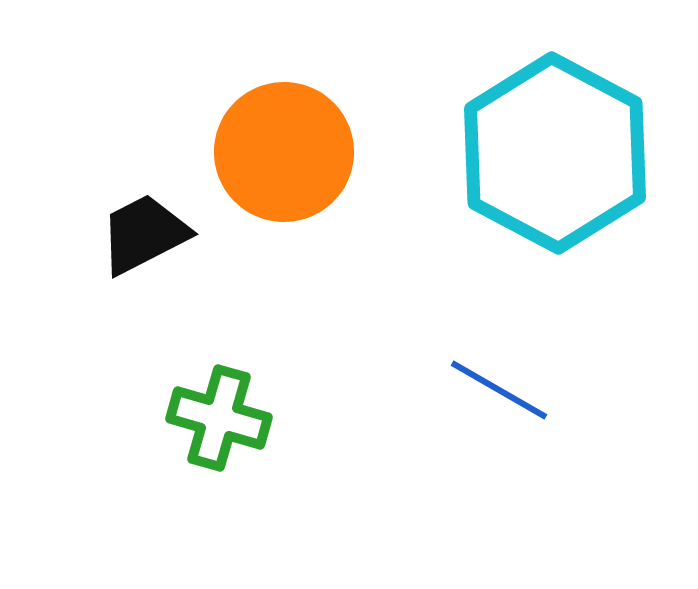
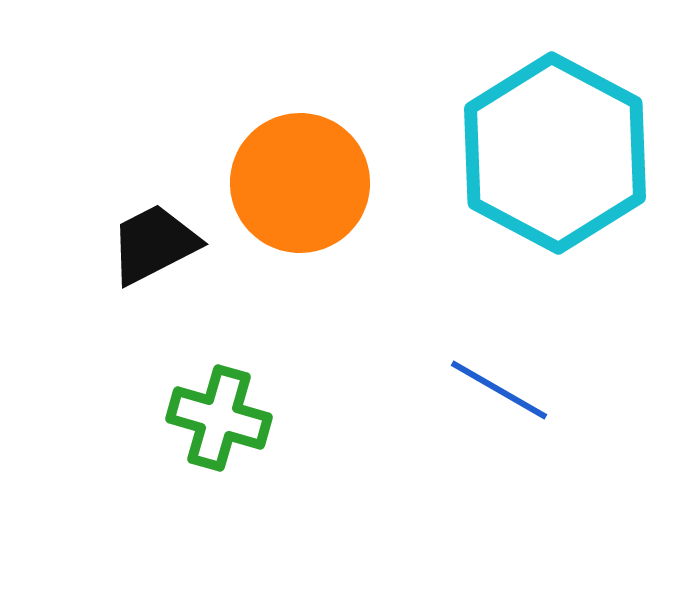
orange circle: moved 16 px right, 31 px down
black trapezoid: moved 10 px right, 10 px down
